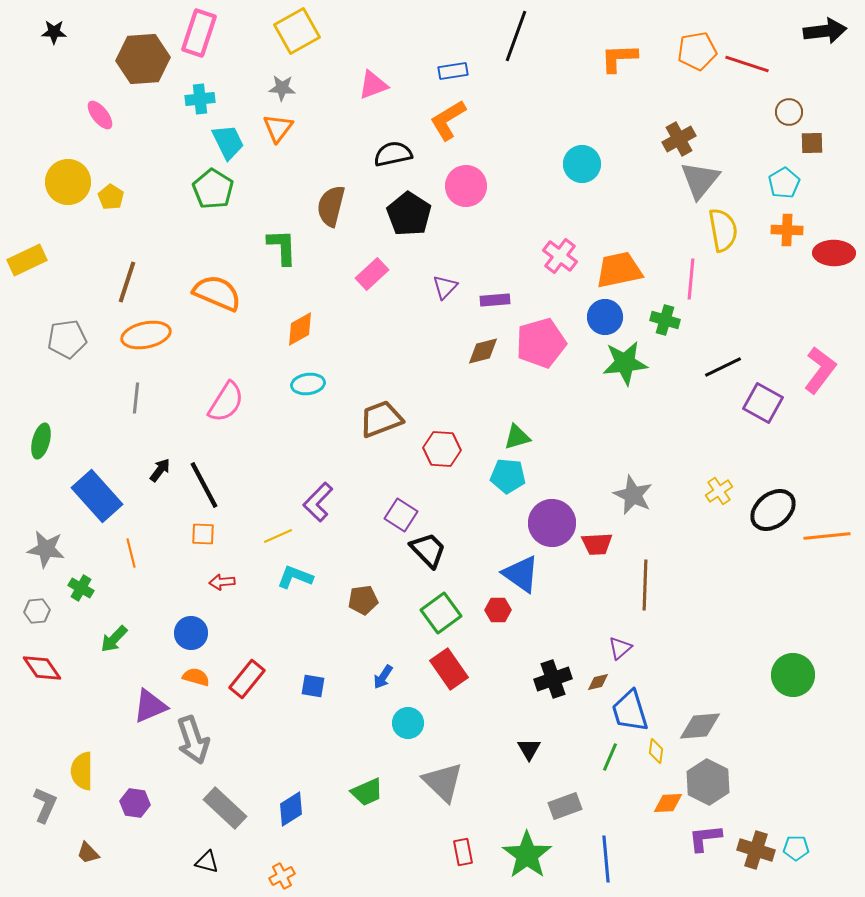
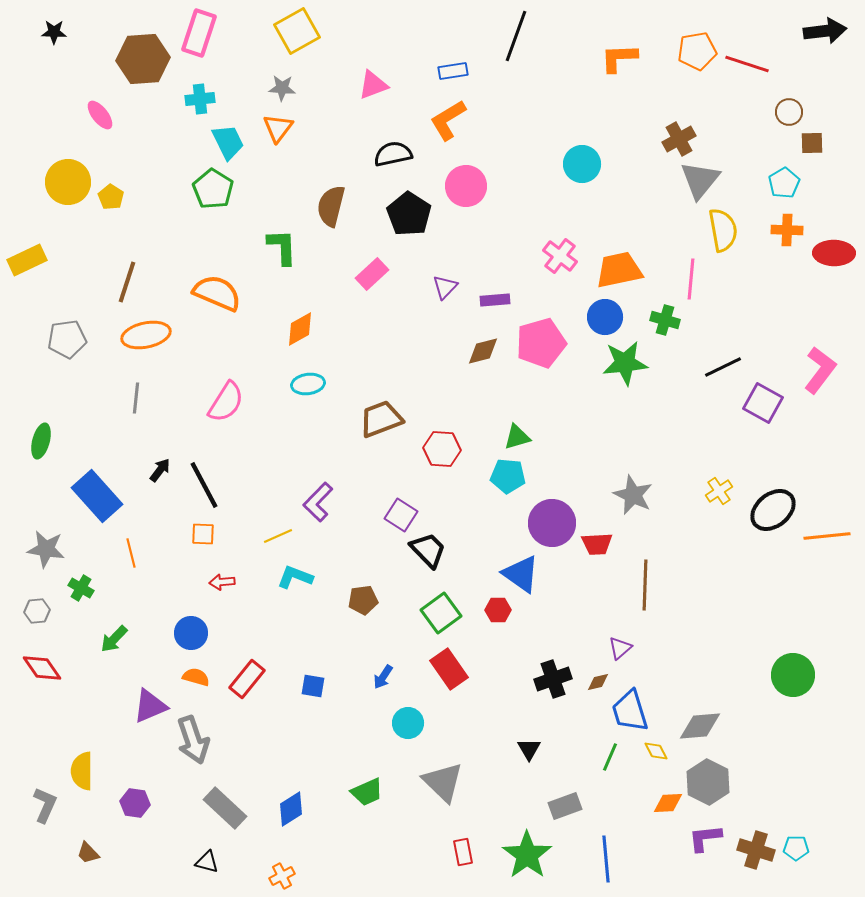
yellow diamond at (656, 751): rotated 35 degrees counterclockwise
